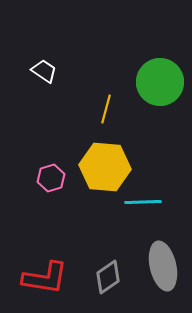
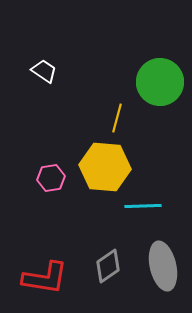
yellow line: moved 11 px right, 9 px down
pink hexagon: rotated 8 degrees clockwise
cyan line: moved 4 px down
gray diamond: moved 11 px up
